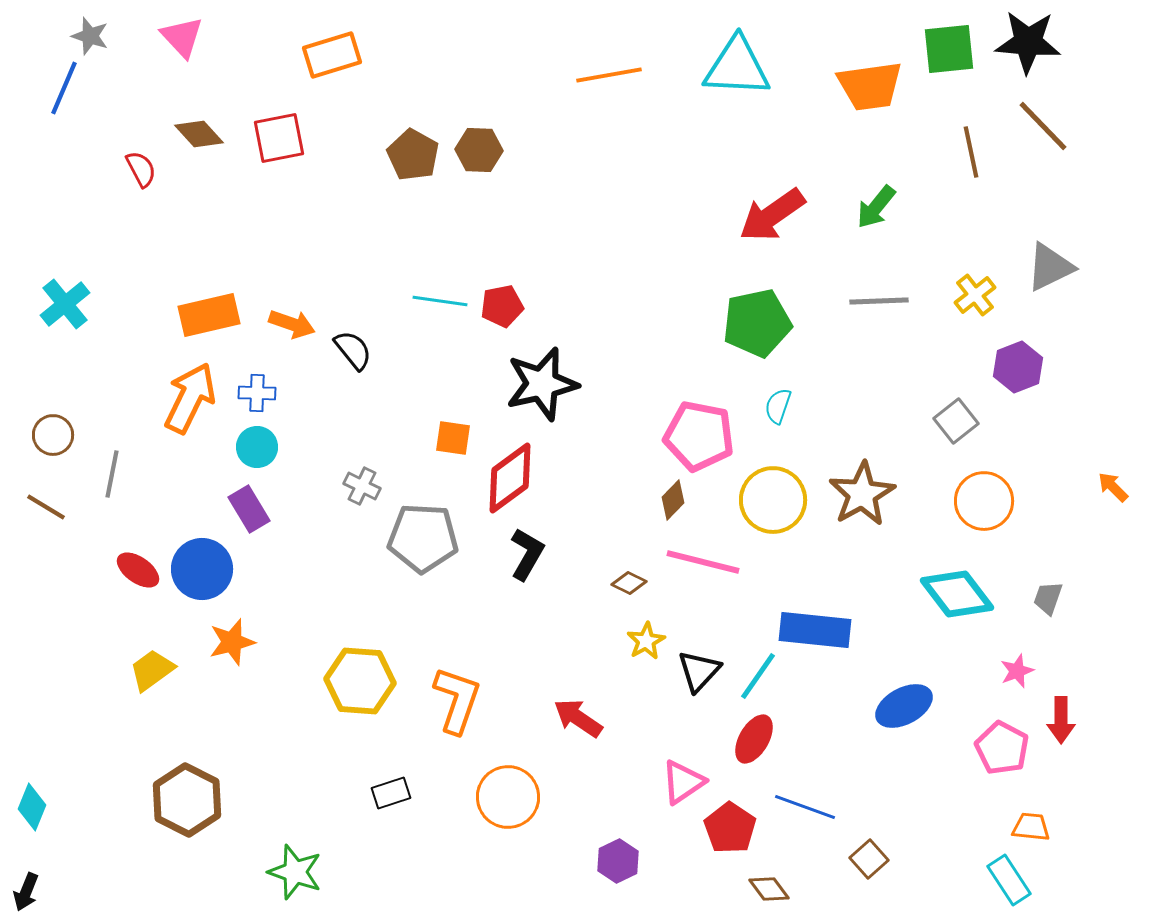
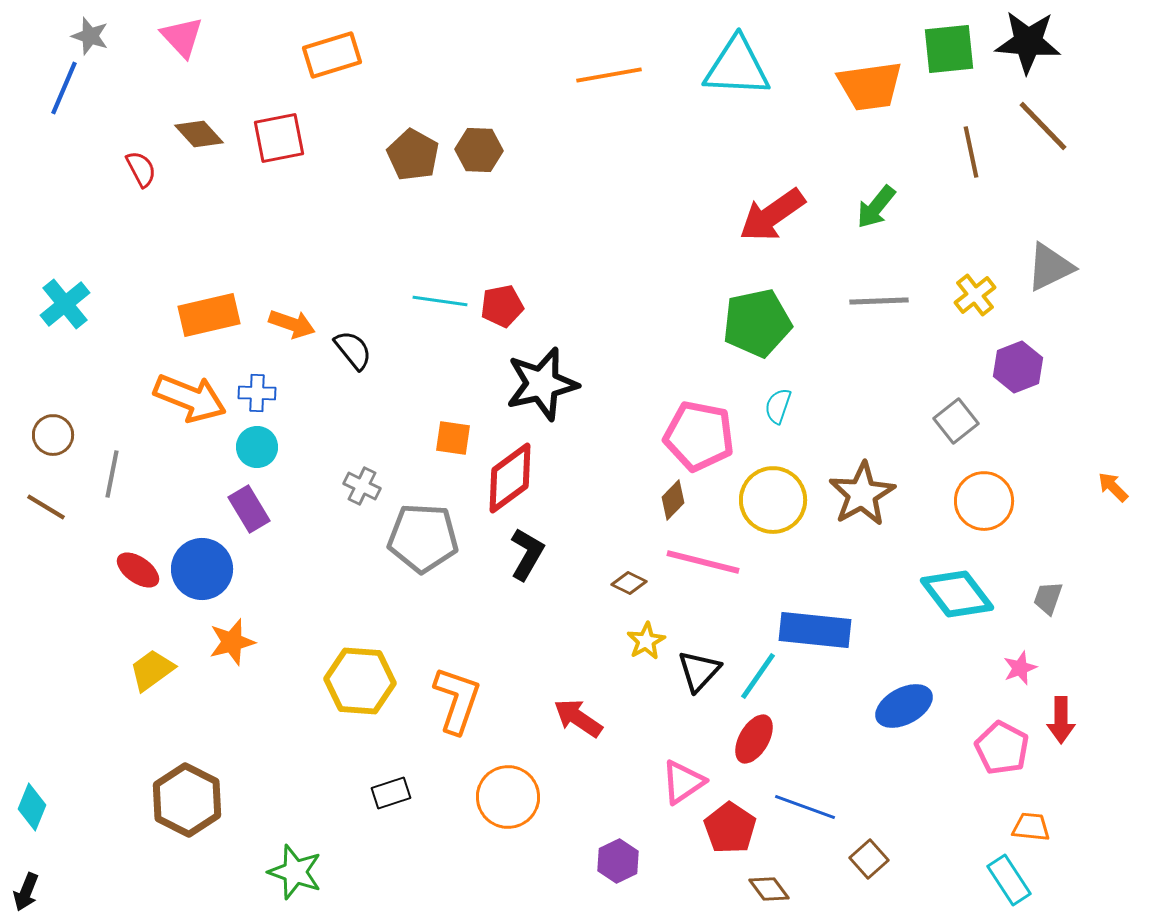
orange arrow at (190, 398): rotated 86 degrees clockwise
pink star at (1017, 671): moved 3 px right, 3 px up
